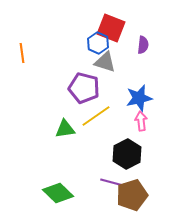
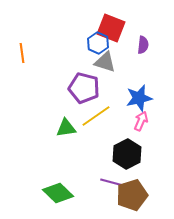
pink arrow: rotated 30 degrees clockwise
green triangle: moved 1 px right, 1 px up
